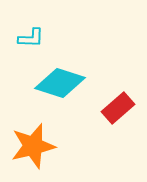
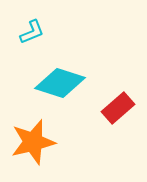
cyan L-shape: moved 1 px right, 6 px up; rotated 24 degrees counterclockwise
orange star: moved 4 px up
